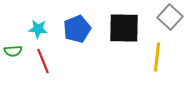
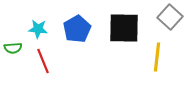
blue pentagon: rotated 8 degrees counterclockwise
green semicircle: moved 3 px up
